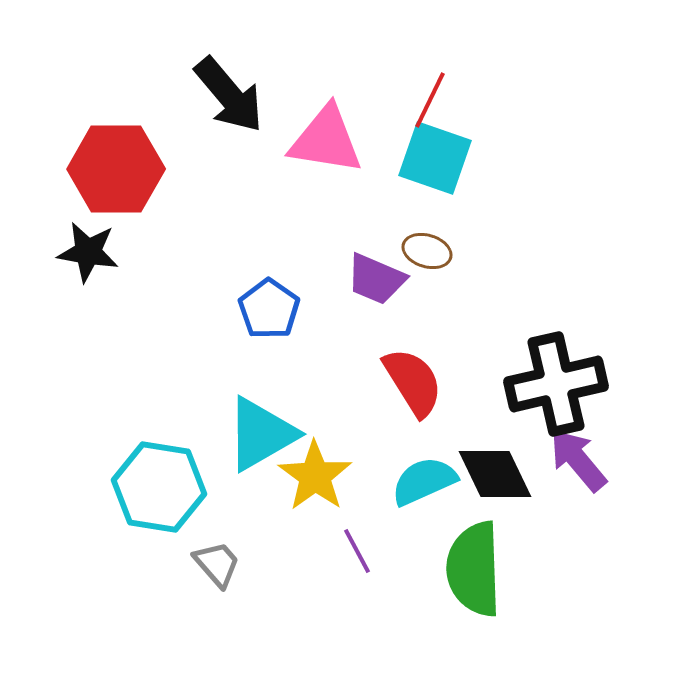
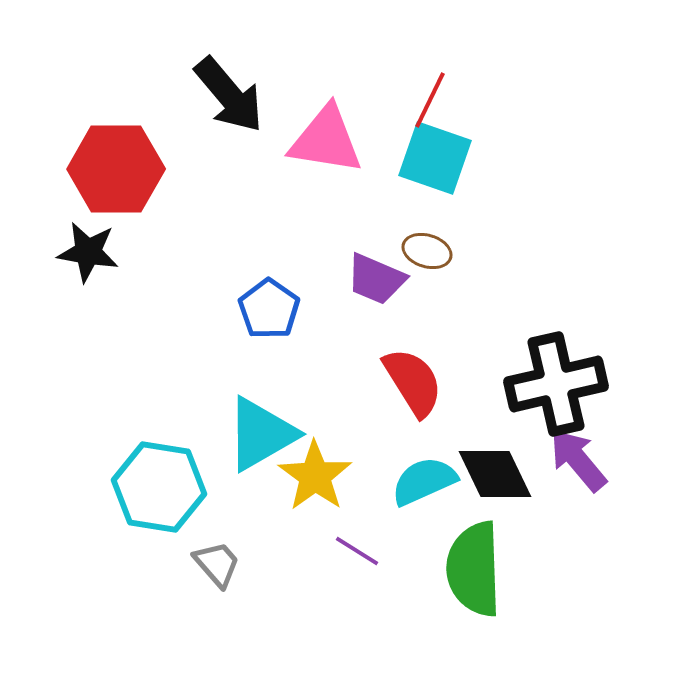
purple line: rotated 30 degrees counterclockwise
